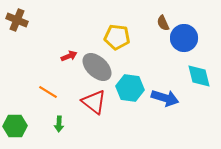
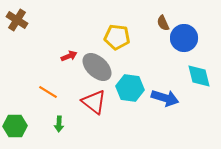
brown cross: rotated 10 degrees clockwise
